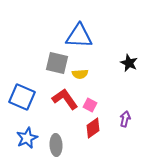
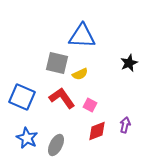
blue triangle: moved 3 px right
black star: rotated 24 degrees clockwise
yellow semicircle: rotated 21 degrees counterclockwise
red L-shape: moved 3 px left, 1 px up
purple arrow: moved 6 px down
red diamond: moved 4 px right, 3 px down; rotated 15 degrees clockwise
blue star: rotated 20 degrees counterclockwise
gray ellipse: rotated 30 degrees clockwise
